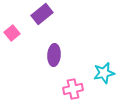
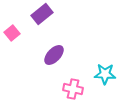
purple ellipse: rotated 40 degrees clockwise
cyan star: moved 1 px right, 1 px down; rotated 15 degrees clockwise
pink cross: rotated 24 degrees clockwise
